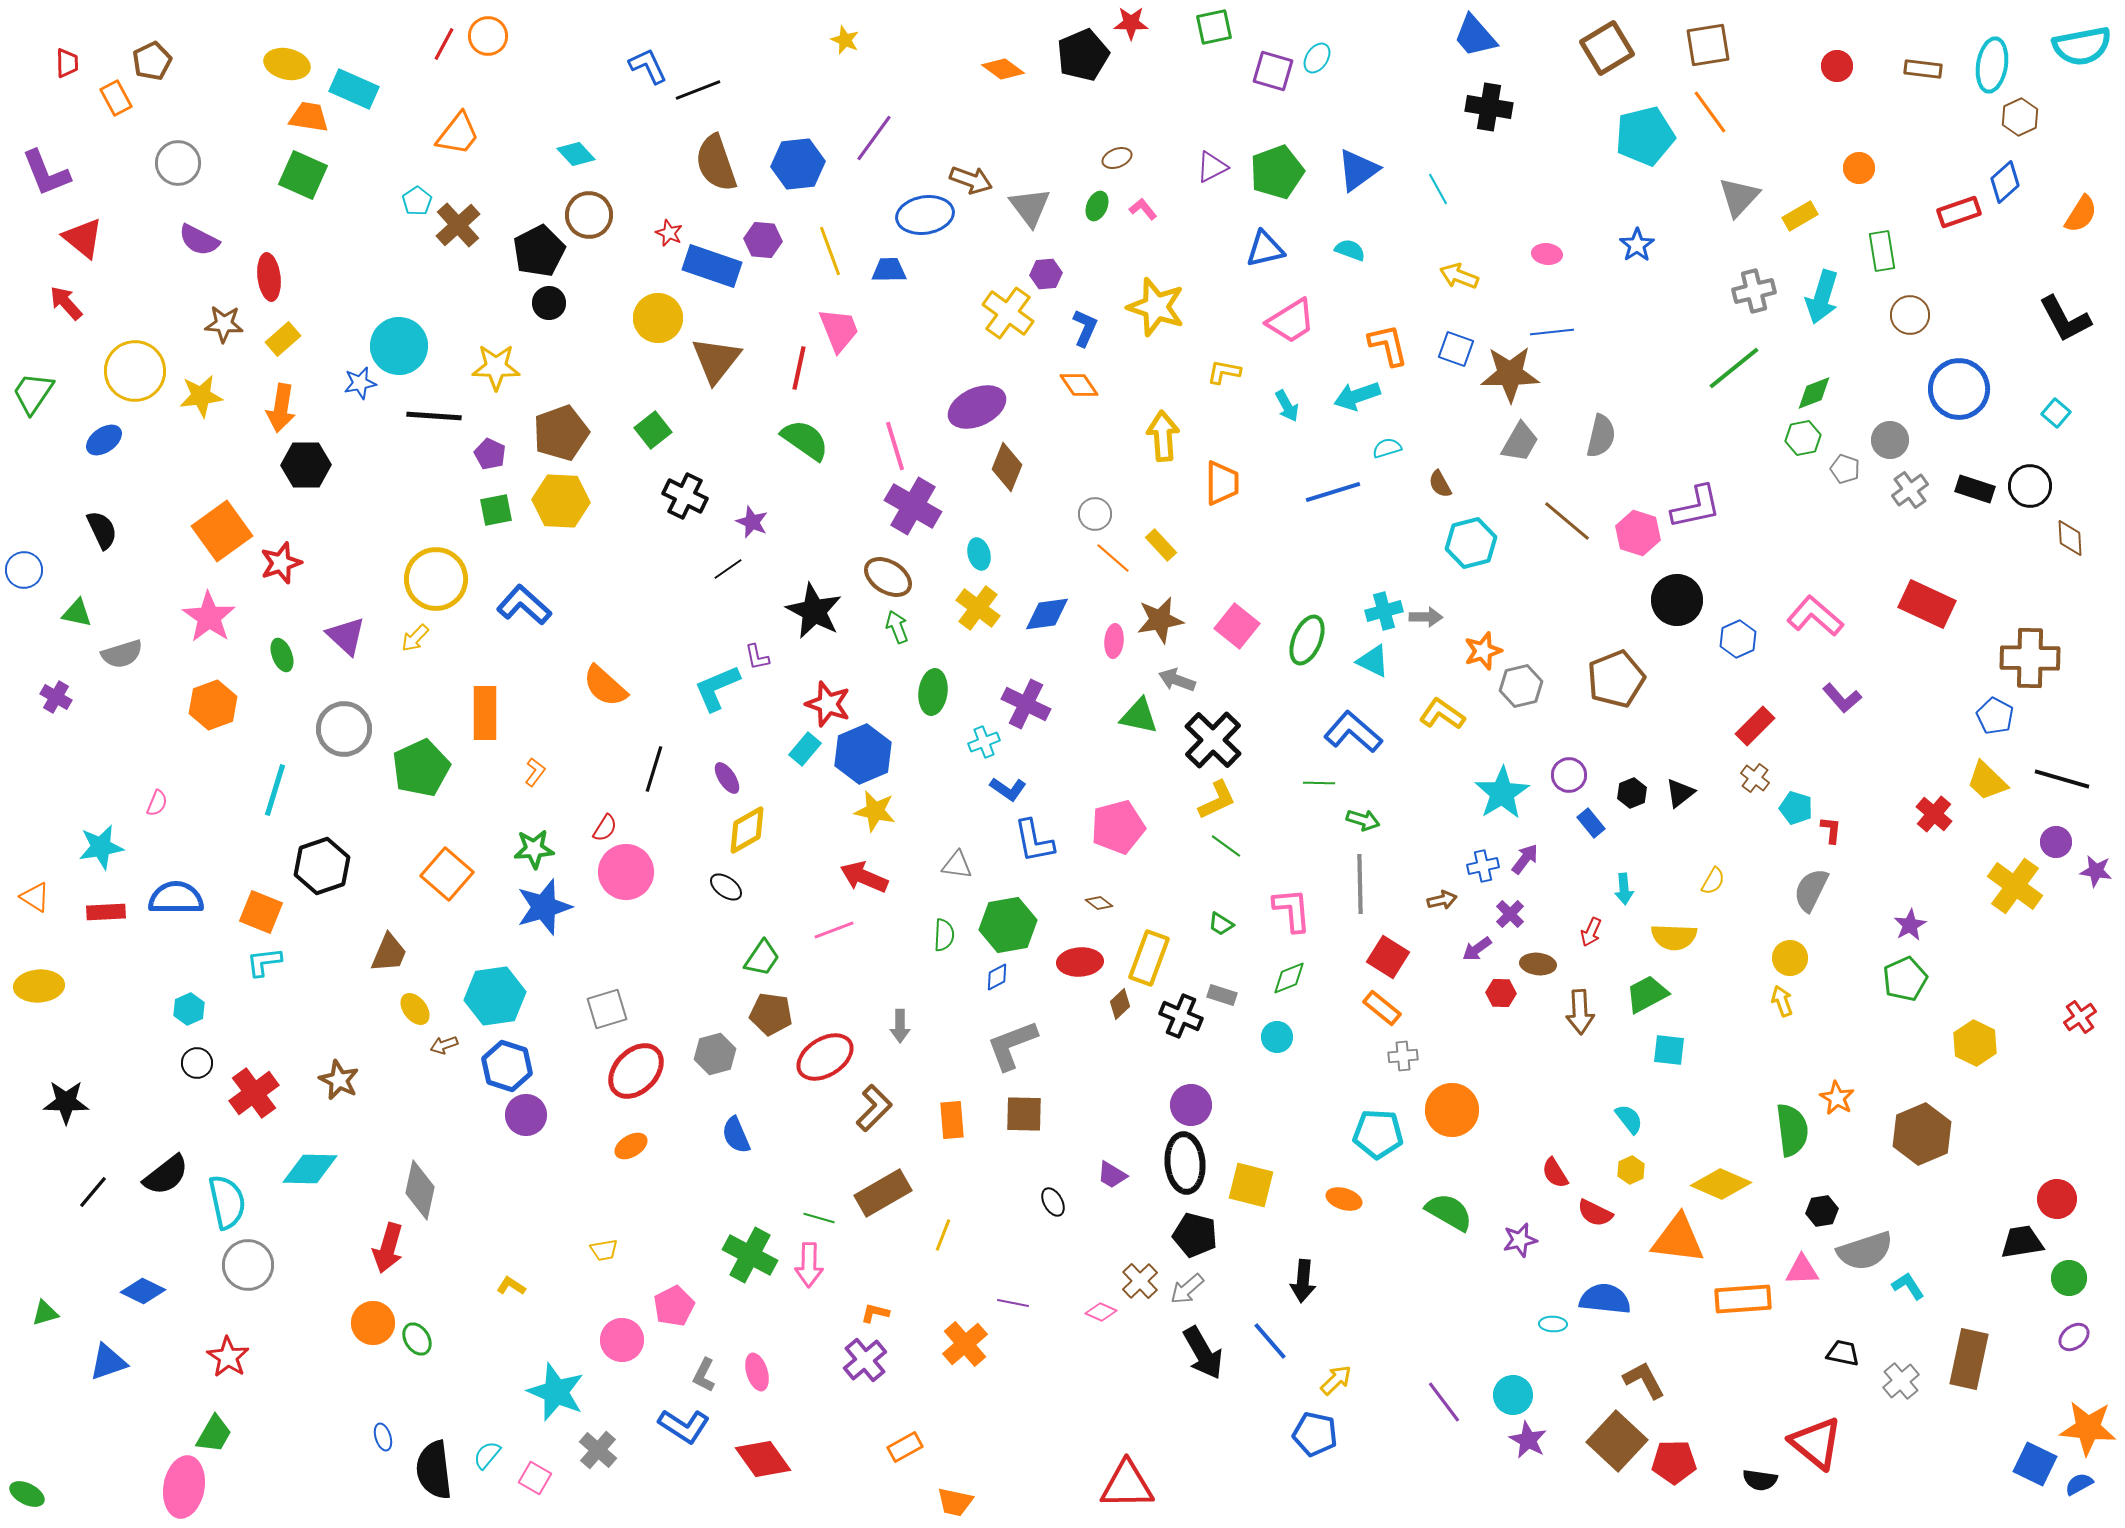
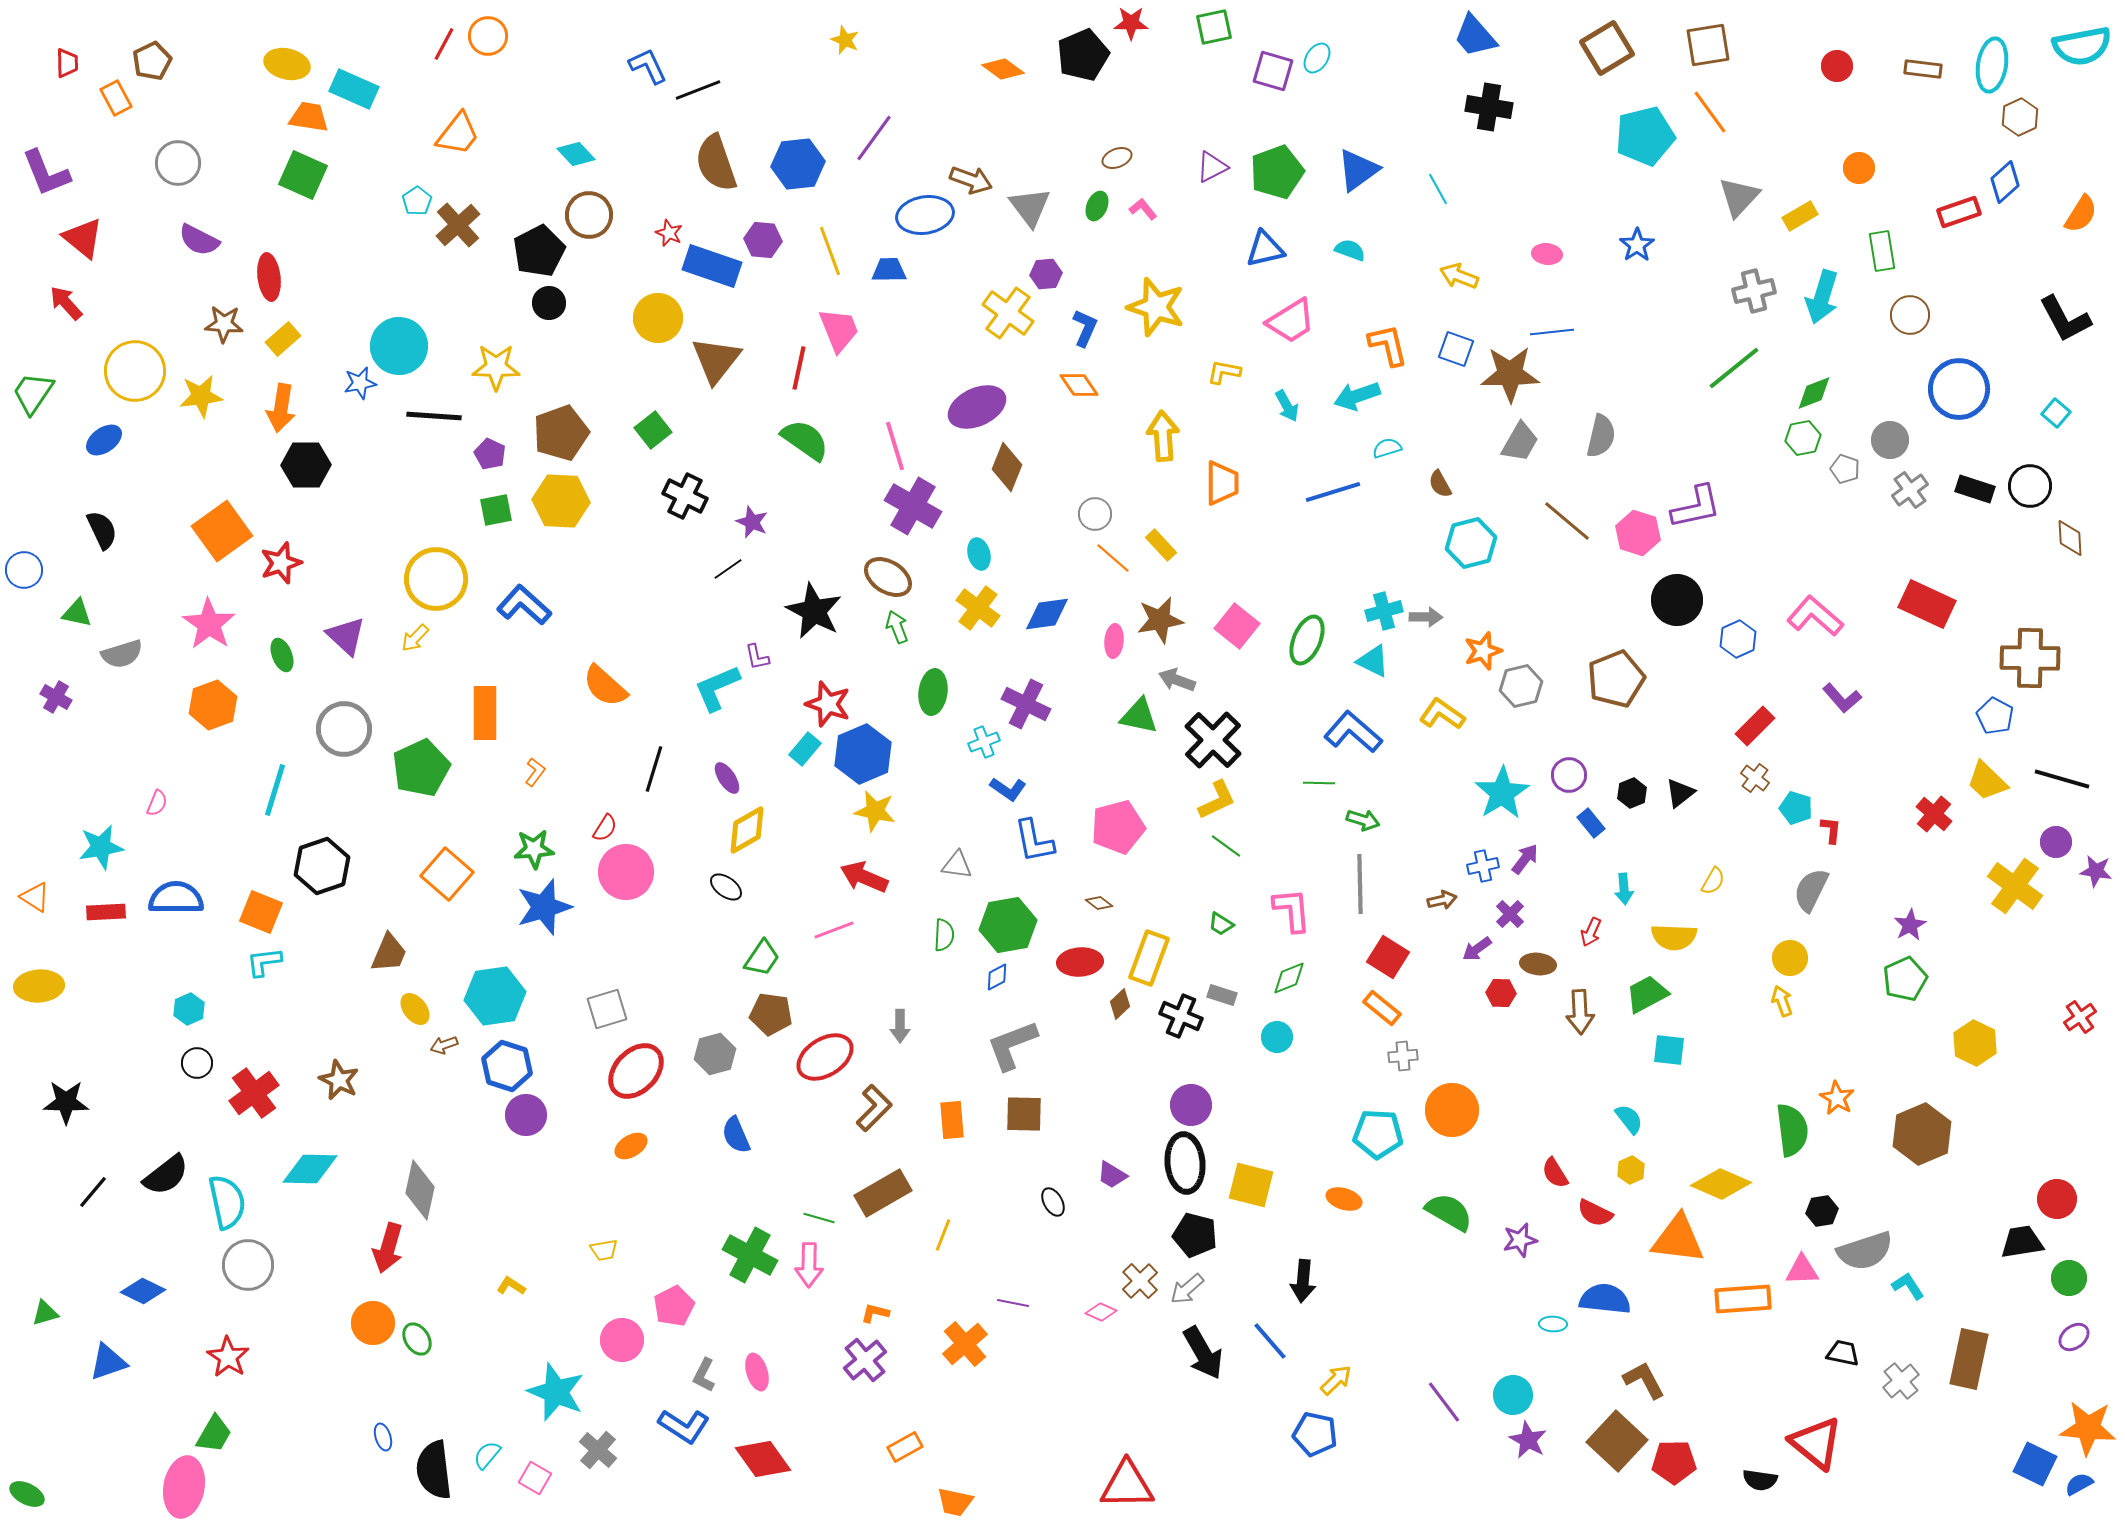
pink star at (209, 617): moved 7 px down
